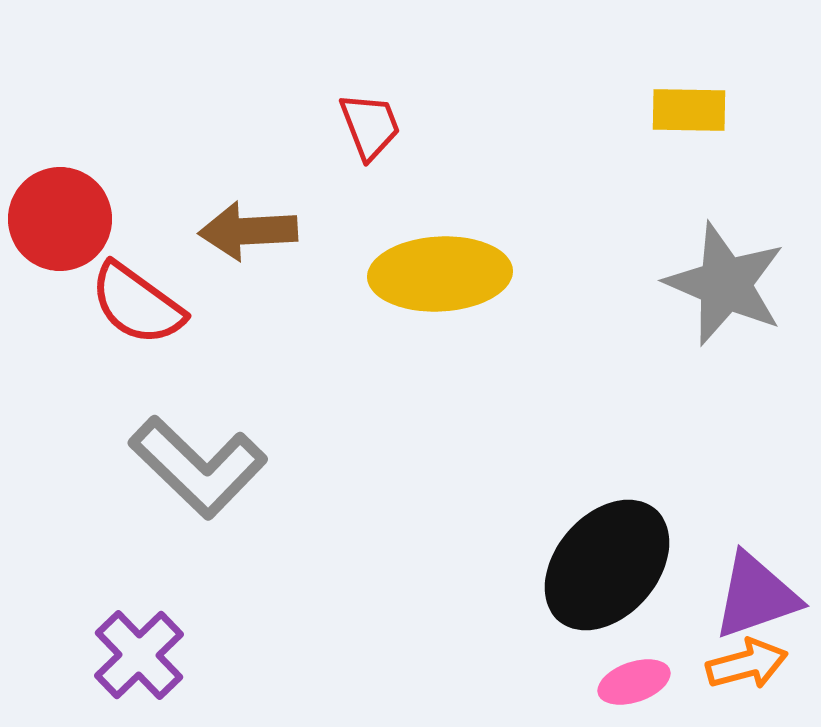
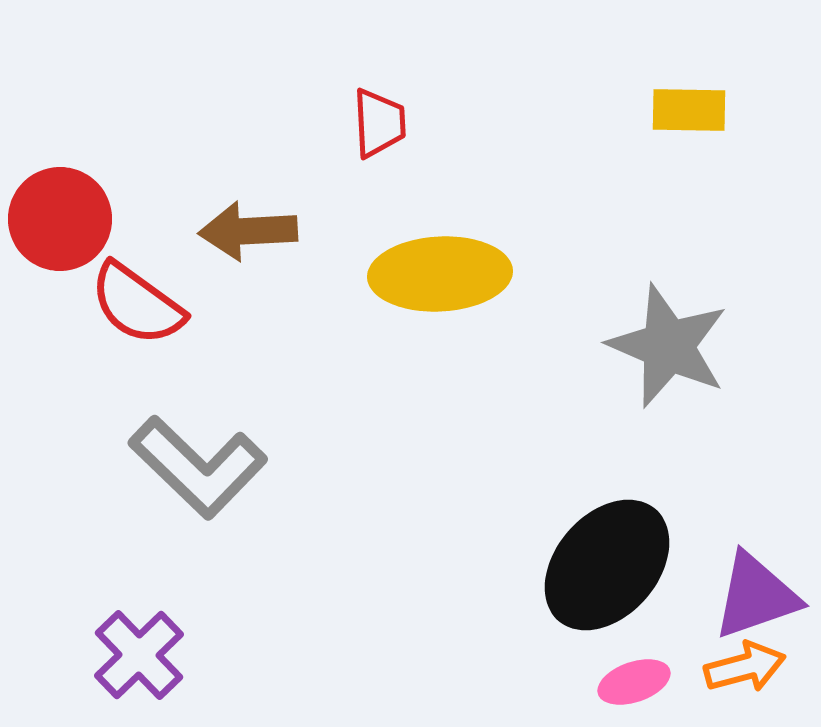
red trapezoid: moved 9 px right, 3 px up; rotated 18 degrees clockwise
gray star: moved 57 px left, 62 px down
orange arrow: moved 2 px left, 3 px down
